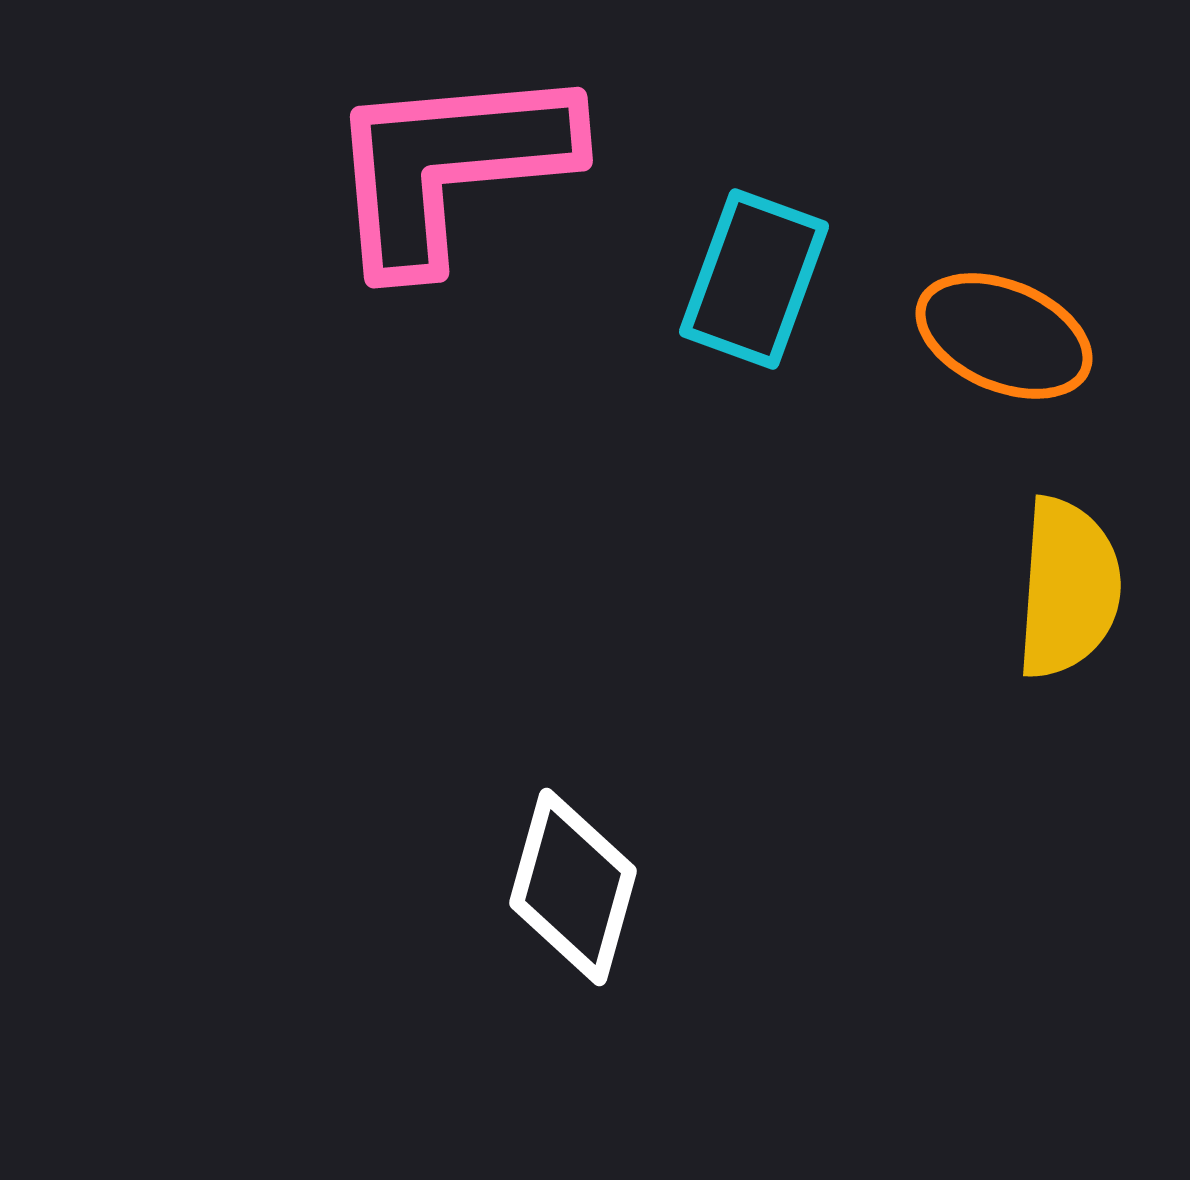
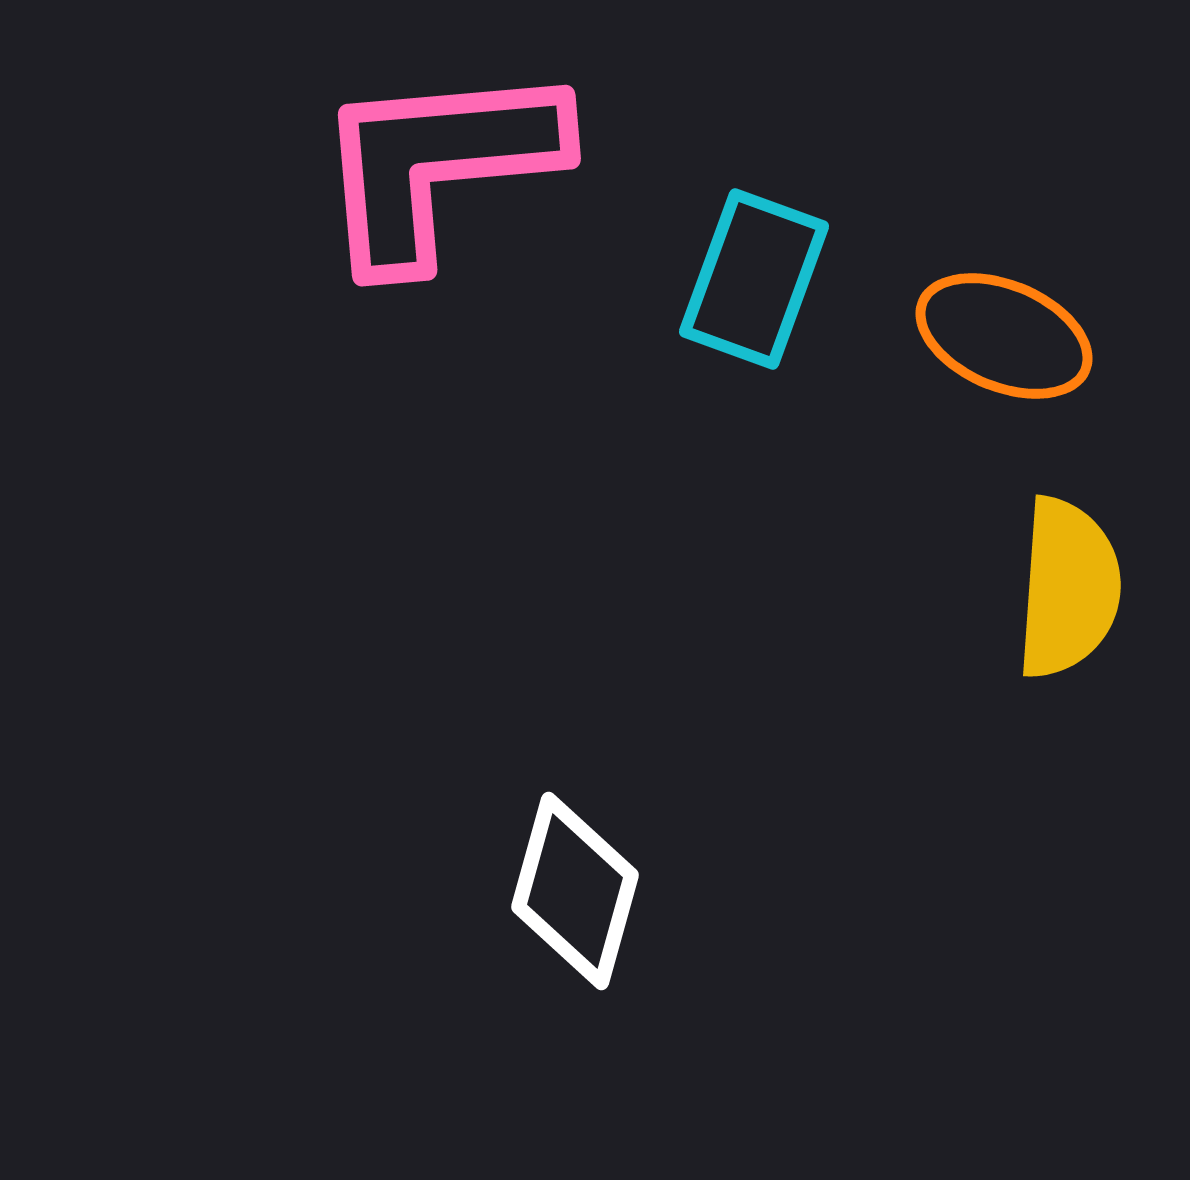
pink L-shape: moved 12 px left, 2 px up
white diamond: moved 2 px right, 4 px down
